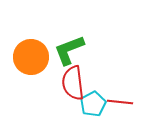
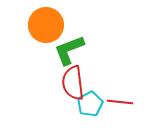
orange circle: moved 15 px right, 32 px up
cyan pentagon: moved 3 px left
